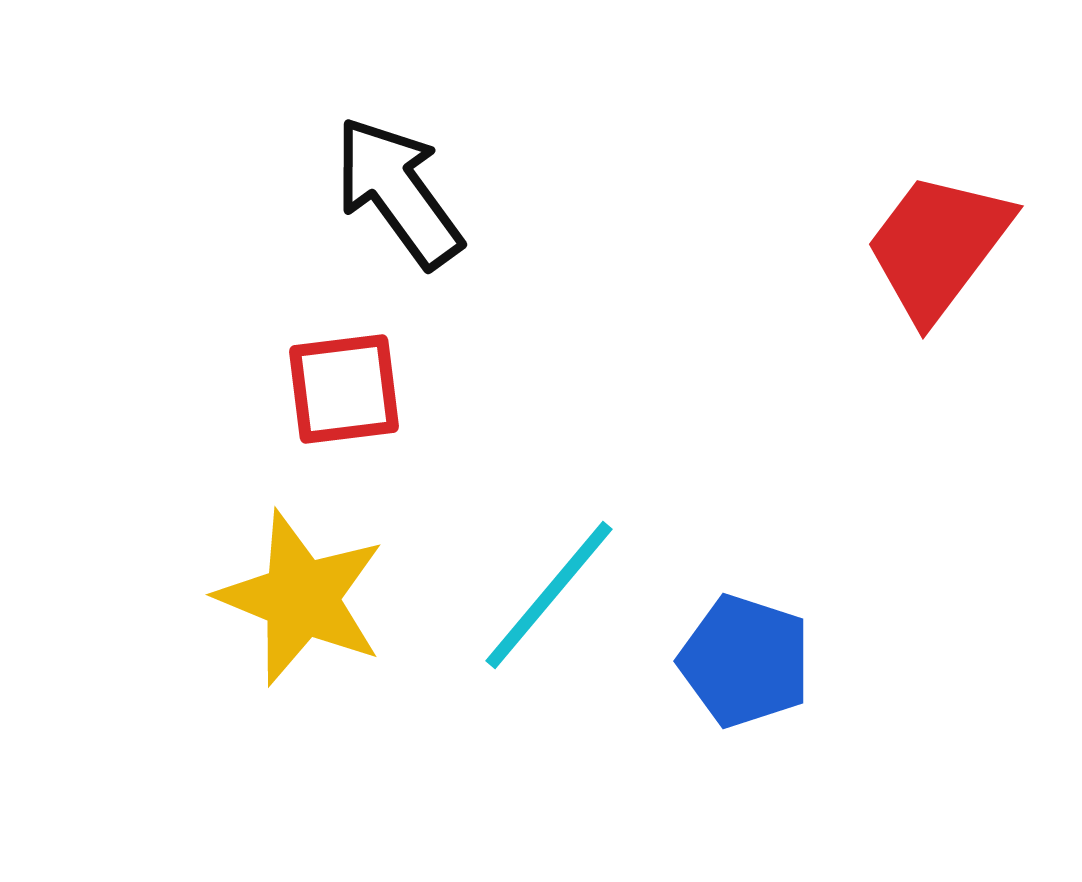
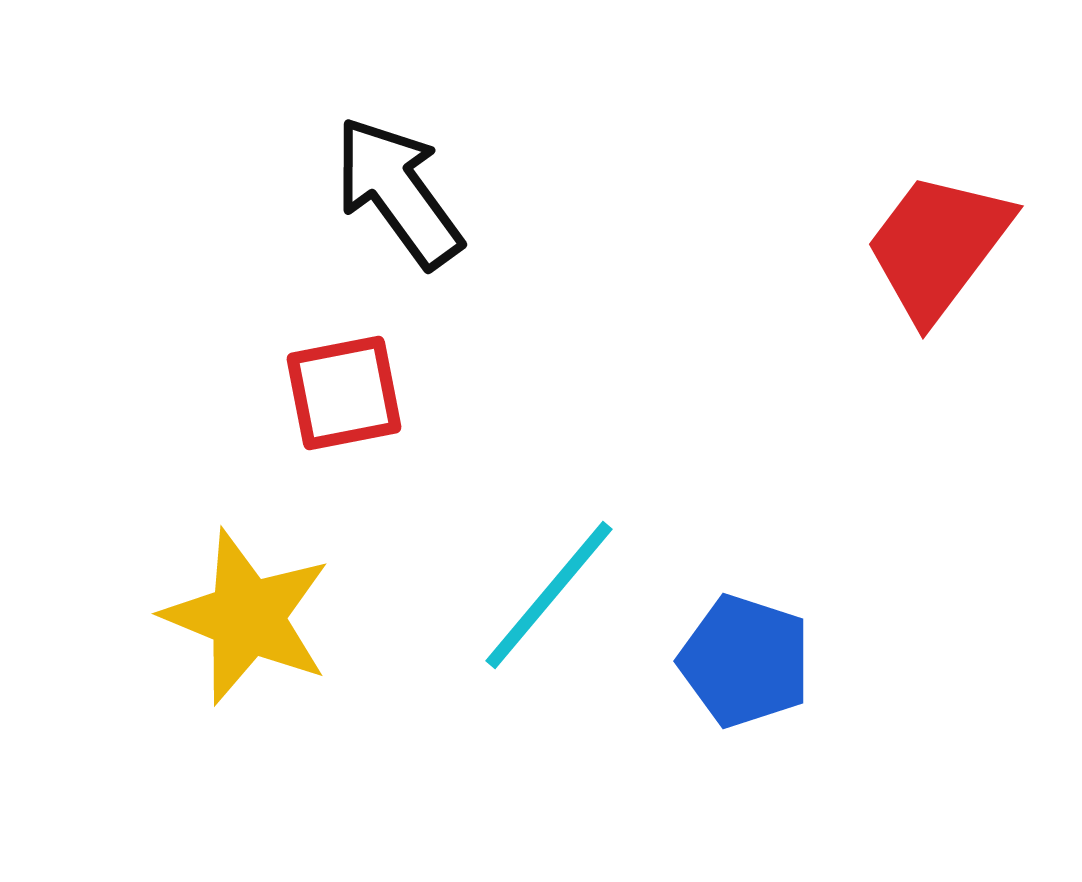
red square: moved 4 px down; rotated 4 degrees counterclockwise
yellow star: moved 54 px left, 19 px down
